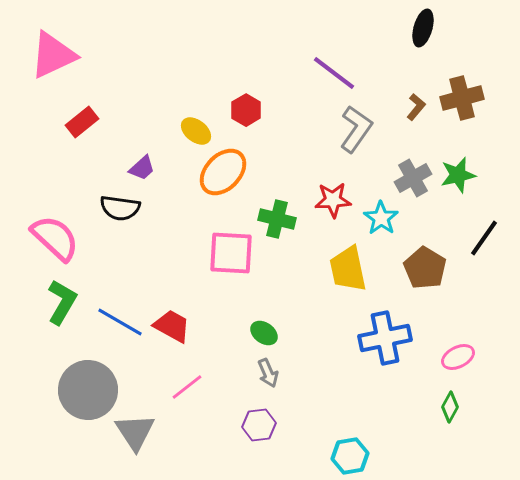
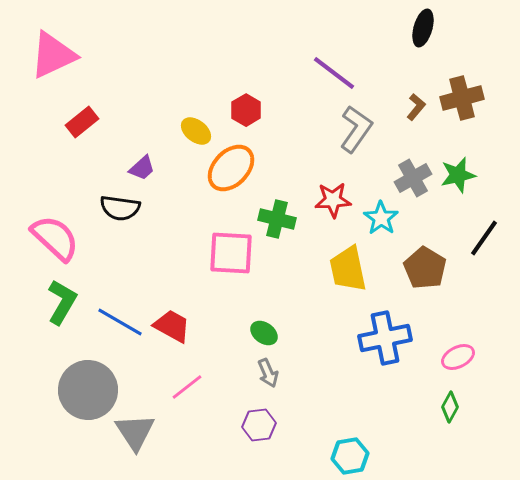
orange ellipse: moved 8 px right, 4 px up
